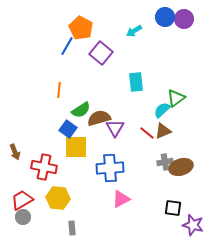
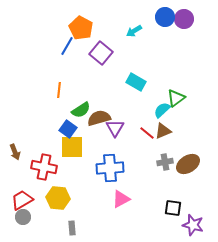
cyan rectangle: rotated 54 degrees counterclockwise
yellow square: moved 4 px left
brown ellipse: moved 7 px right, 3 px up; rotated 15 degrees counterclockwise
